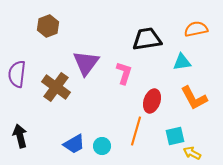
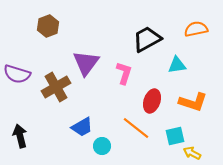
black trapezoid: rotated 20 degrees counterclockwise
cyan triangle: moved 5 px left, 3 px down
purple semicircle: rotated 80 degrees counterclockwise
brown cross: rotated 24 degrees clockwise
orange L-shape: moved 1 px left, 4 px down; rotated 44 degrees counterclockwise
orange line: moved 3 px up; rotated 68 degrees counterclockwise
blue trapezoid: moved 8 px right, 17 px up
